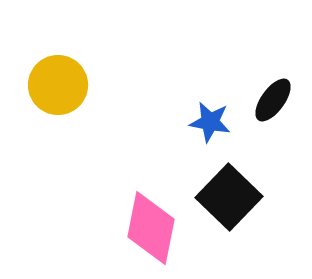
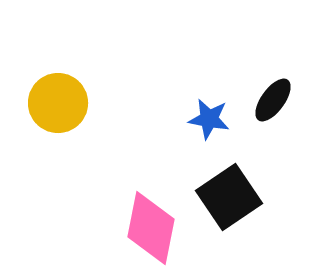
yellow circle: moved 18 px down
blue star: moved 1 px left, 3 px up
black square: rotated 12 degrees clockwise
